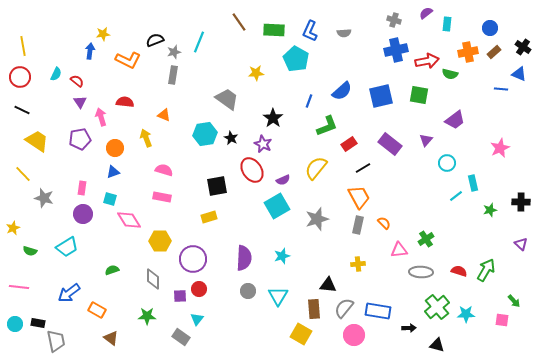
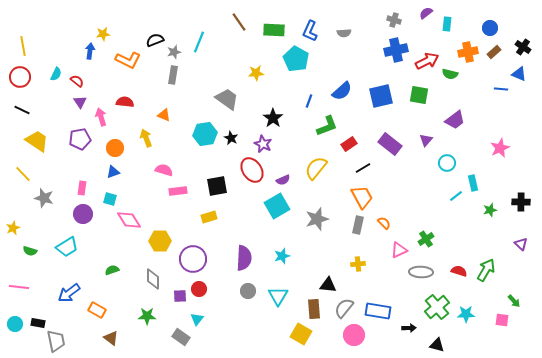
red arrow at (427, 61): rotated 15 degrees counterclockwise
pink rectangle at (162, 197): moved 16 px right, 6 px up; rotated 18 degrees counterclockwise
orange trapezoid at (359, 197): moved 3 px right
pink triangle at (399, 250): rotated 18 degrees counterclockwise
